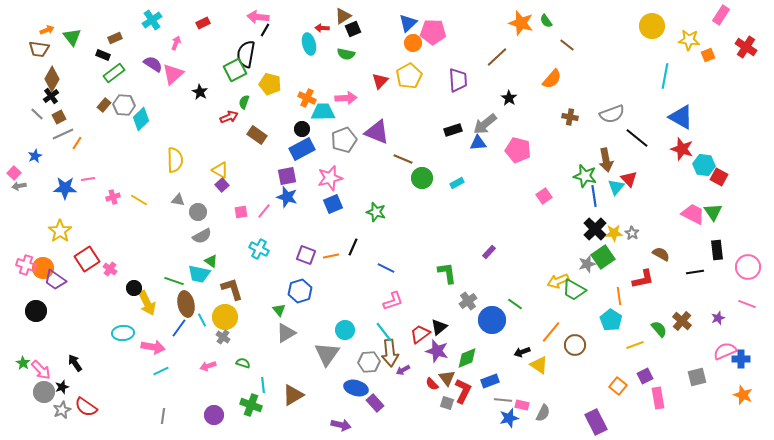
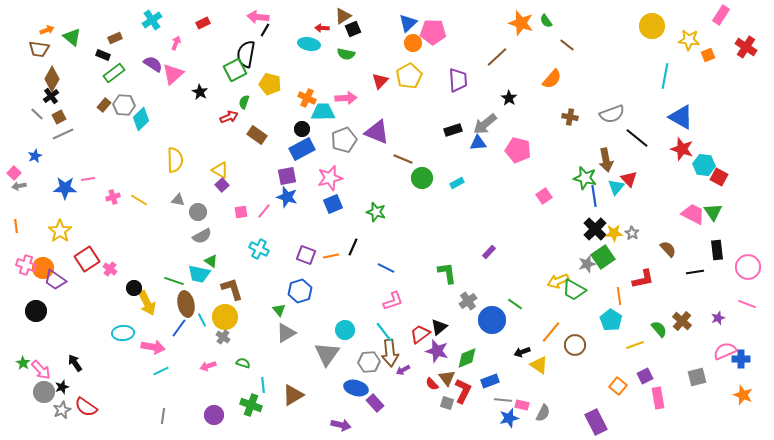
green triangle at (72, 37): rotated 12 degrees counterclockwise
cyan ellipse at (309, 44): rotated 65 degrees counterclockwise
orange line at (77, 143): moved 61 px left, 83 px down; rotated 40 degrees counterclockwise
green star at (585, 176): moved 2 px down
brown semicircle at (661, 254): moved 7 px right, 5 px up; rotated 18 degrees clockwise
